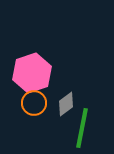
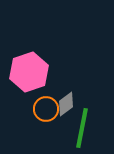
pink hexagon: moved 3 px left, 1 px up
orange circle: moved 12 px right, 6 px down
